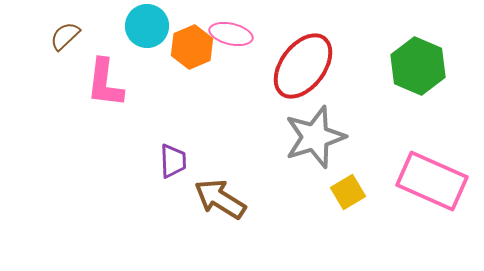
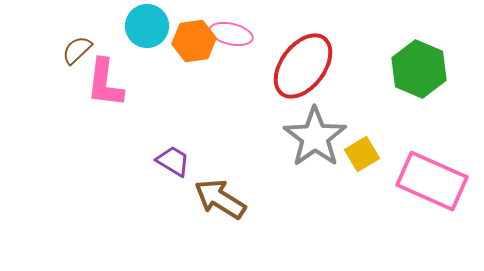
brown semicircle: moved 12 px right, 14 px down
orange hexagon: moved 2 px right, 6 px up; rotated 15 degrees clockwise
green hexagon: moved 1 px right, 3 px down
gray star: rotated 18 degrees counterclockwise
purple trapezoid: rotated 57 degrees counterclockwise
yellow square: moved 14 px right, 38 px up
